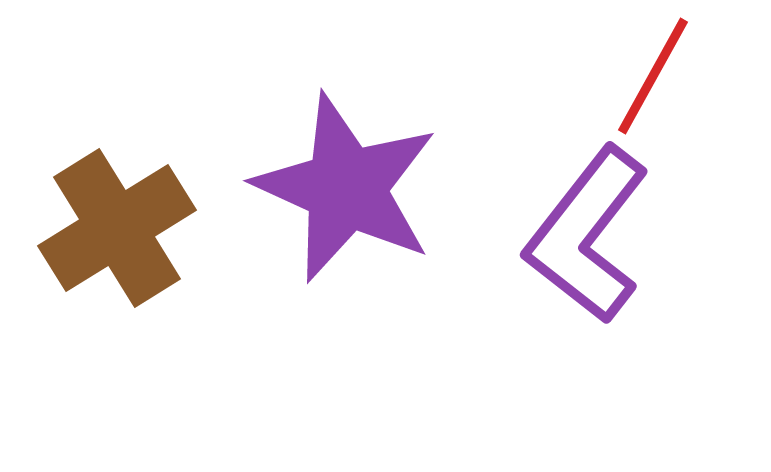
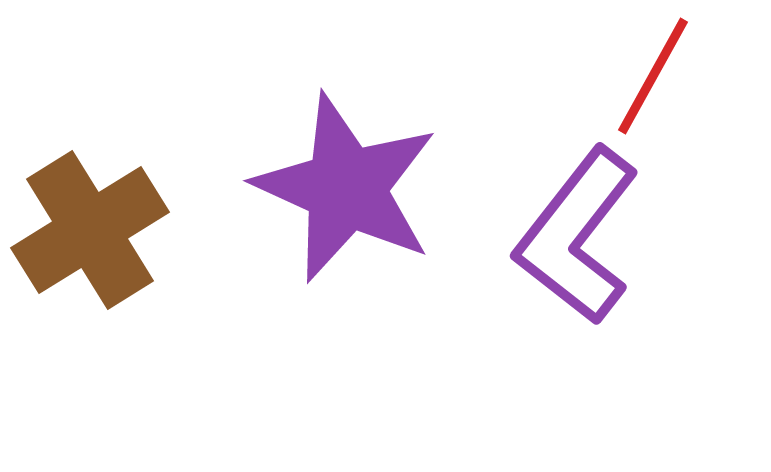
brown cross: moved 27 px left, 2 px down
purple L-shape: moved 10 px left, 1 px down
